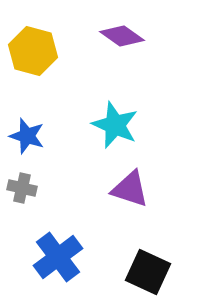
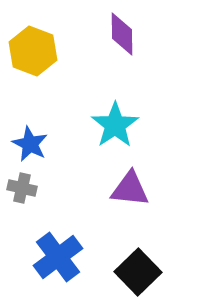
purple diamond: moved 2 px up; rotated 54 degrees clockwise
yellow hexagon: rotated 6 degrees clockwise
cyan star: rotated 15 degrees clockwise
blue star: moved 3 px right, 8 px down; rotated 9 degrees clockwise
purple triangle: rotated 12 degrees counterclockwise
black square: moved 10 px left; rotated 21 degrees clockwise
